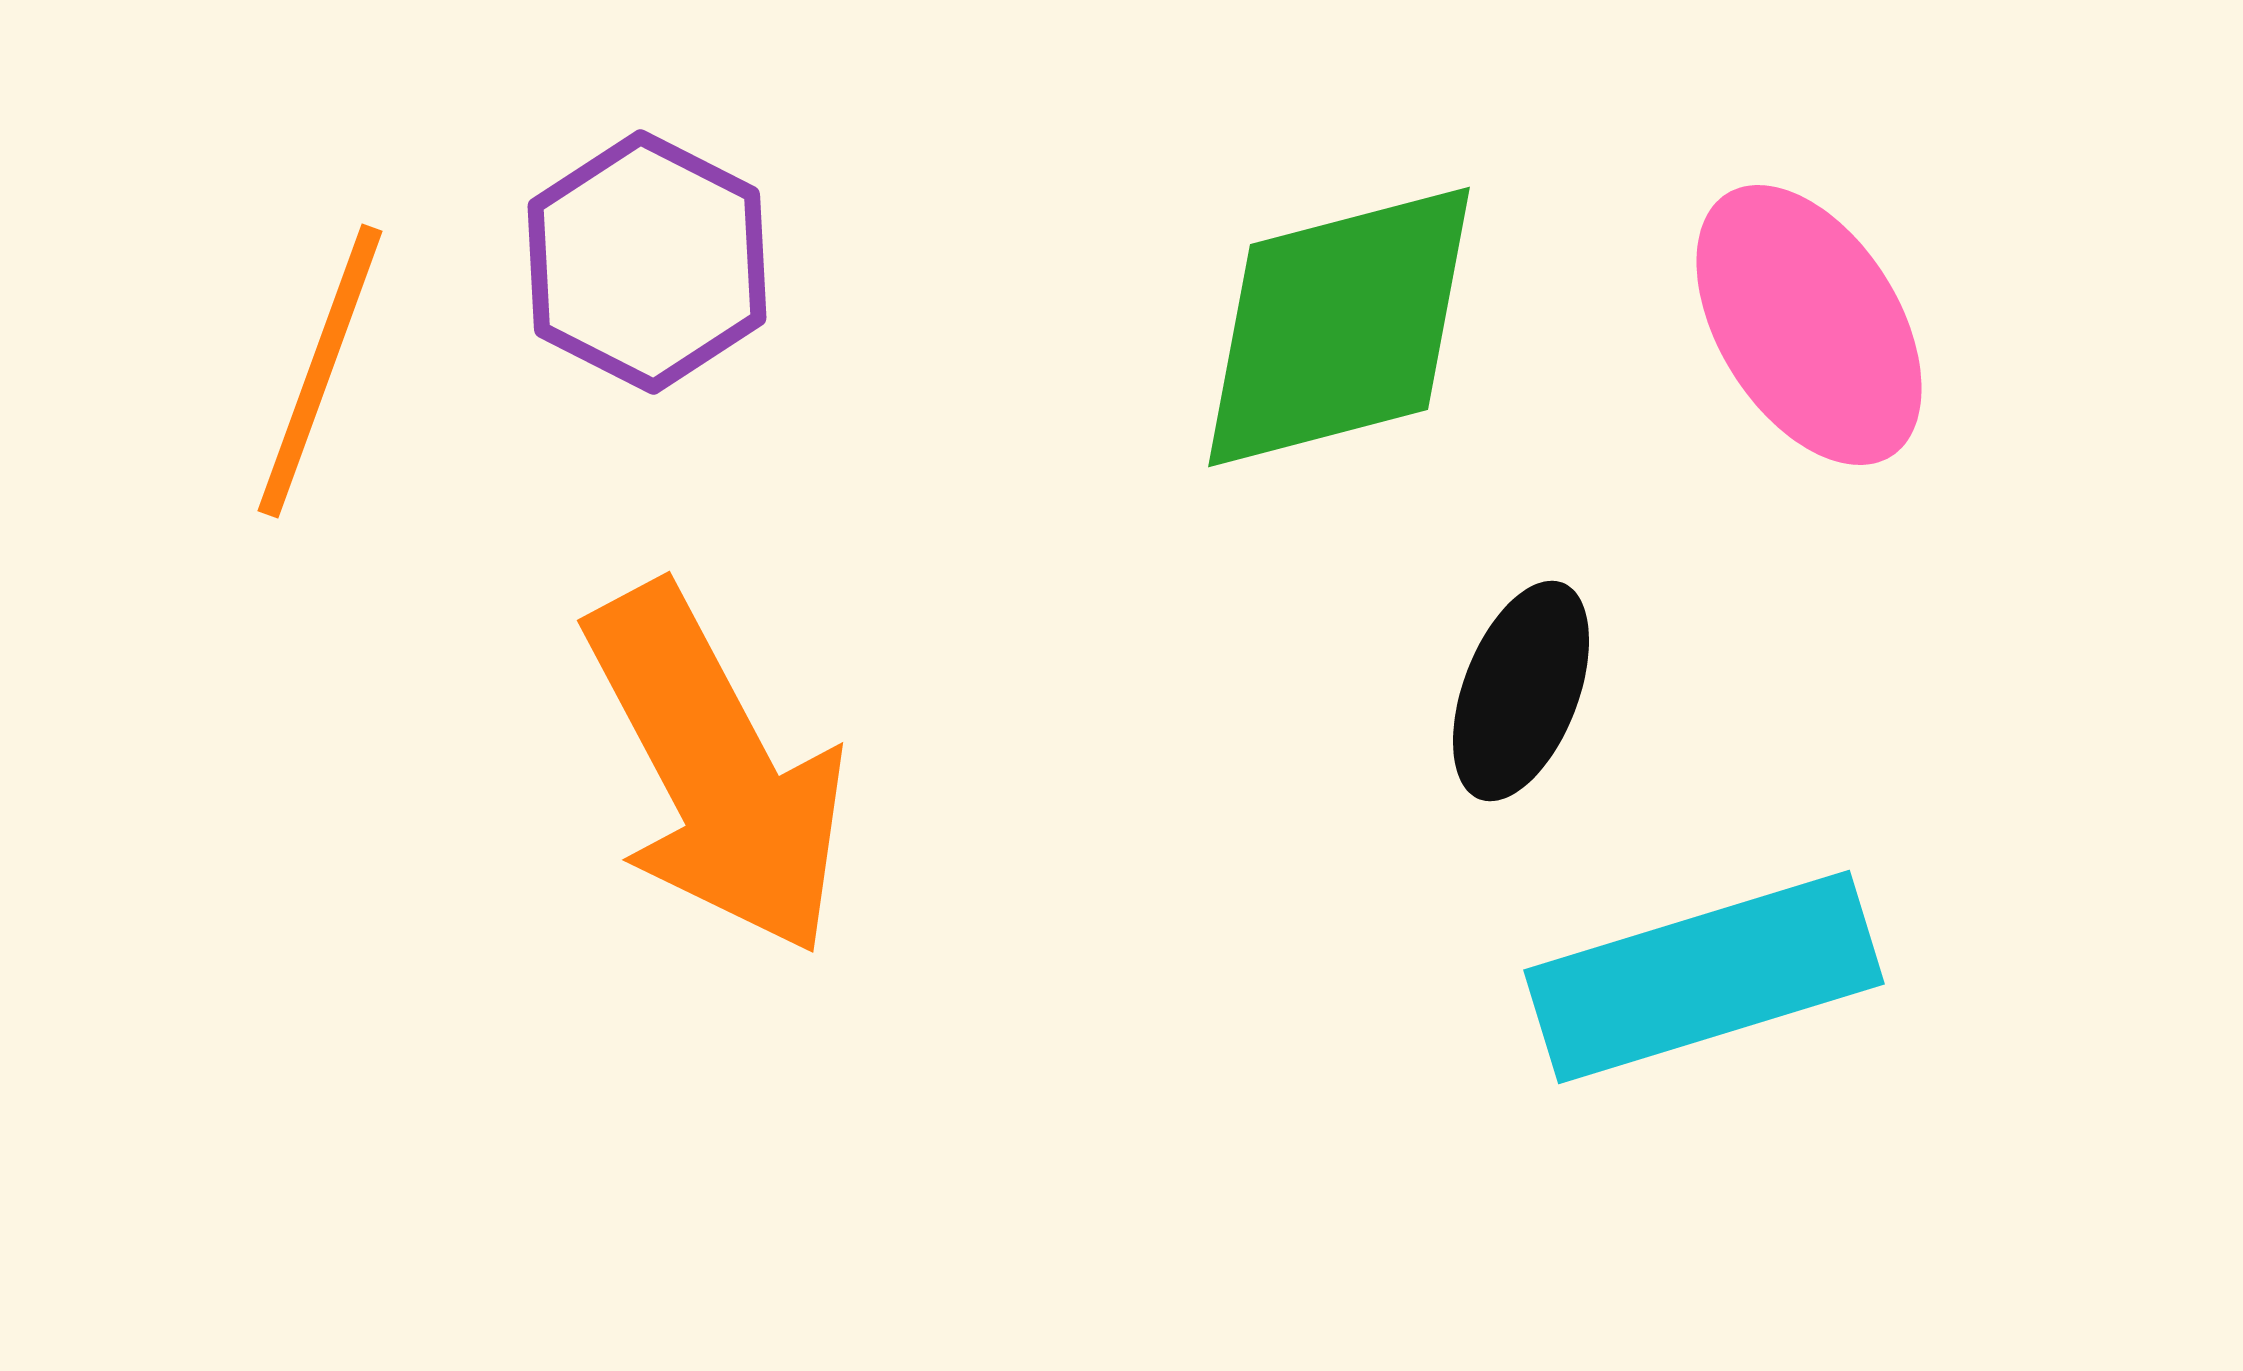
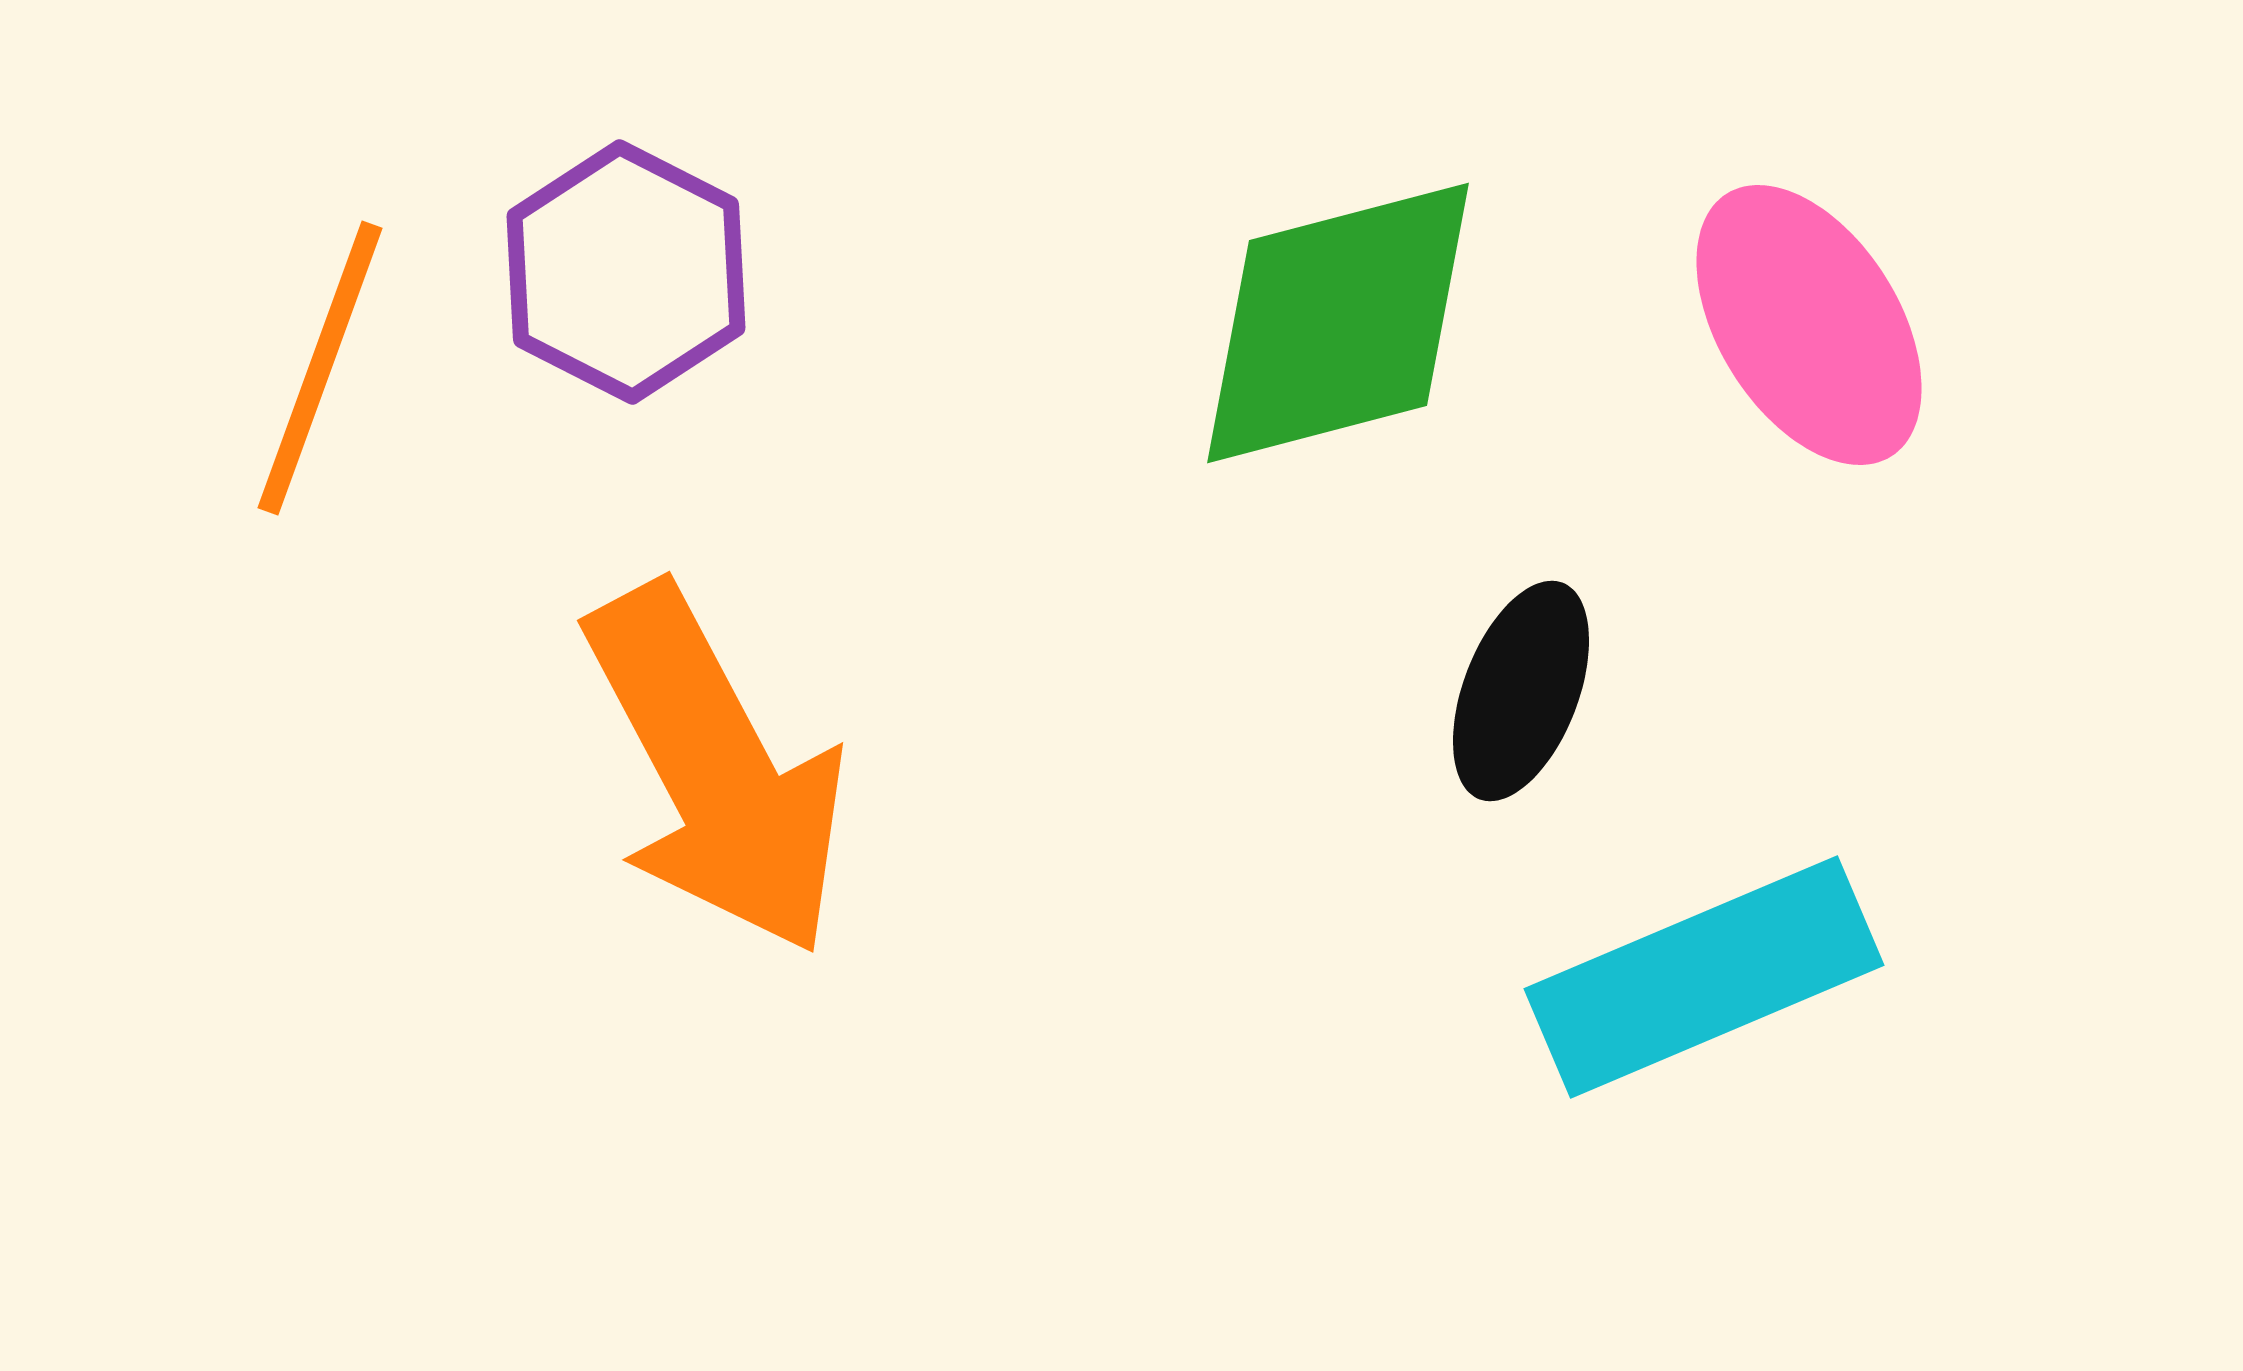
purple hexagon: moved 21 px left, 10 px down
green diamond: moved 1 px left, 4 px up
orange line: moved 3 px up
cyan rectangle: rotated 6 degrees counterclockwise
